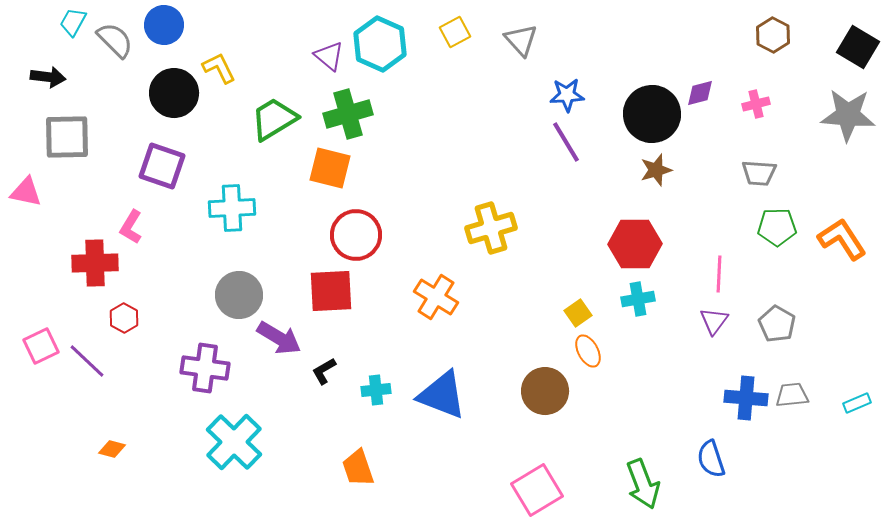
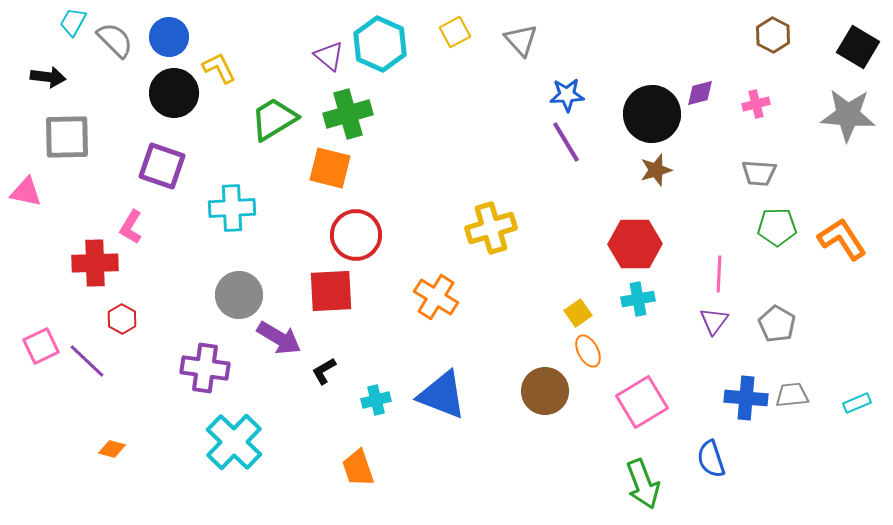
blue circle at (164, 25): moved 5 px right, 12 px down
red hexagon at (124, 318): moved 2 px left, 1 px down
cyan cross at (376, 390): moved 10 px down; rotated 8 degrees counterclockwise
pink square at (537, 490): moved 105 px right, 88 px up
